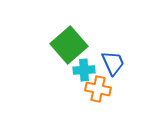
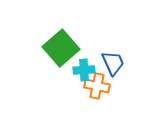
green square: moved 8 px left, 3 px down
orange cross: moved 1 px left, 3 px up
